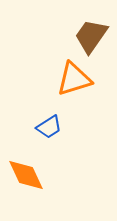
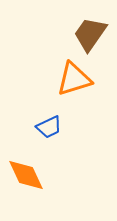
brown trapezoid: moved 1 px left, 2 px up
blue trapezoid: rotated 8 degrees clockwise
